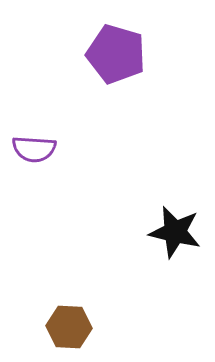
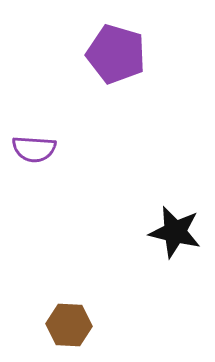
brown hexagon: moved 2 px up
